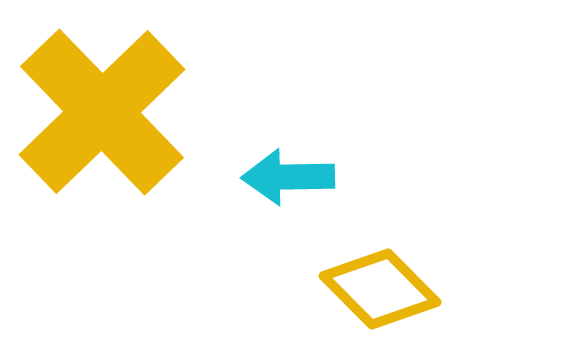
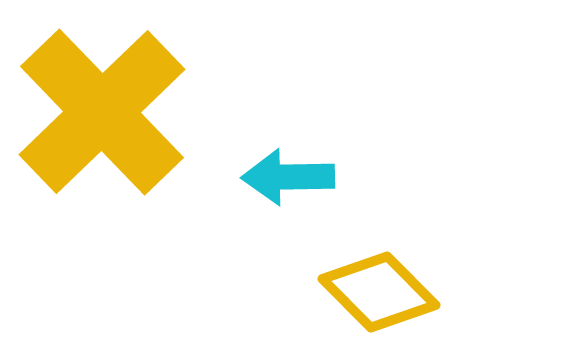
yellow diamond: moved 1 px left, 3 px down
